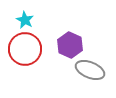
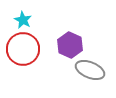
cyan star: moved 2 px left
red circle: moved 2 px left
